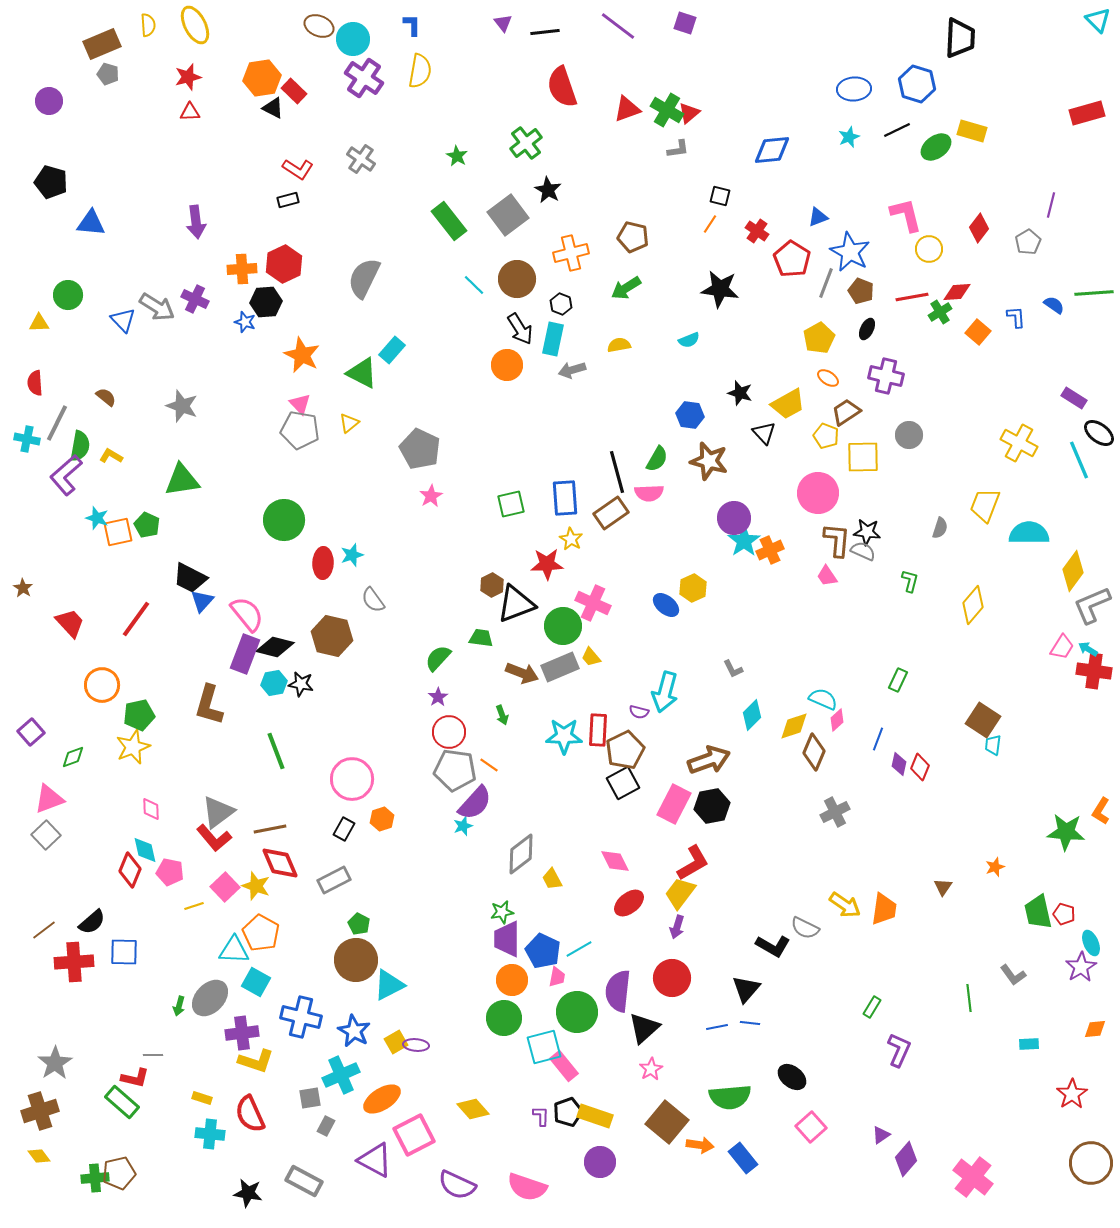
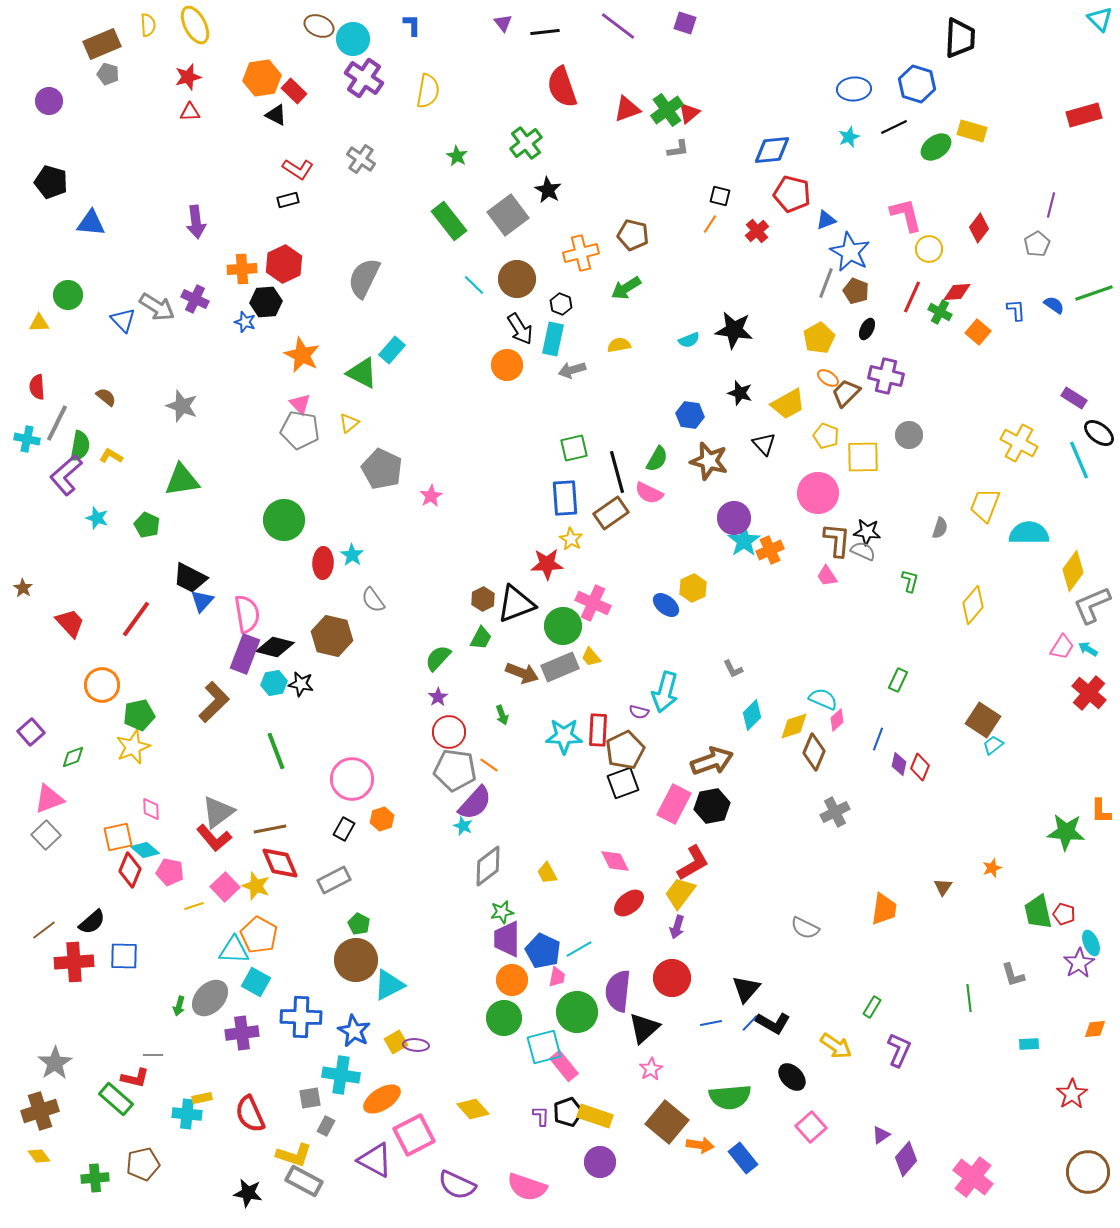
cyan triangle at (1098, 20): moved 2 px right, 1 px up
yellow semicircle at (420, 71): moved 8 px right, 20 px down
black triangle at (273, 108): moved 3 px right, 7 px down
green cross at (667, 110): rotated 24 degrees clockwise
red rectangle at (1087, 113): moved 3 px left, 2 px down
black line at (897, 130): moved 3 px left, 3 px up
blue triangle at (818, 217): moved 8 px right, 3 px down
red cross at (757, 231): rotated 15 degrees clockwise
brown pentagon at (633, 237): moved 2 px up
gray pentagon at (1028, 242): moved 9 px right, 2 px down
orange cross at (571, 253): moved 10 px right
red pentagon at (792, 259): moved 65 px up; rotated 18 degrees counterclockwise
black star at (720, 289): moved 14 px right, 41 px down
brown pentagon at (861, 291): moved 5 px left
green line at (1094, 293): rotated 15 degrees counterclockwise
red line at (912, 297): rotated 56 degrees counterclockwise
green cross at (940, 312): rotated 30 degrees counterclockwise
blue L-shape at (1016, 317): moved 7 px up
red semicircle at (35, 383): moved 2 px right, 4 px down
brown trapezoid at (846, 412): moved 19 px up; rotated 12 degrees counterclockwise
black triangle at (764, 433): moved 11 px down
gray pentagon at (420, 449): moved 38 px left, 20 px down
pink semicircle at (649, 493): rotated 28 degrees clockwise
green square at (511, 504): moved 63 px right, 56 px up
orange square at (118, 532): moved 305 px down
cyan star at (352, 555): rotated 20 degrees counterclockwise
brown hexagon at (492, 585): moved 9 px left, 14 px down
pink semicircle at (247, 614): rotated 30 degrees clockwise
green trapezoid at (481, 638): rotated 110 degrees clockwise
red cross at (1094, 671): moved 5 px left, 22 px down; rotated 32 degrees clockwise
brown L-shape at (209, 705): moved 5 px right, 3 px up; rotated 150 degrees counterclockwise
cyan trapezoid at (993, 745): rotated 45 degrees clockwise
brown arrow at (709, 760): moved 3 px right, 1 px down
black square at (623, 783): rotated 8 degrees clockwise
orange L-shape at (1101, 811): rotated 32 degrees counterclockwise
cyan star at (463, 826): rotated 30 degrees counterclockwise
cyan diamond at (145, 850): rotated 36 degrees counterclockwise
gray diamond at (521, 854): moved 33 px left, 12 px down
orange star at (995, 867): moved 3 px left, 1 px down
yellow trapezoid at (552, 879): moved 5 px left, 6 px up
yellow arrow at (845, 905): moved 9 px left, 141 px down
orange pentagon at (261, 933): moved 2 px left, 2 px down
black L-shape at (773, 946): moved 77 px down
blue square at (124, 952): moved 4 px down
purple star at (1081, 967): moved 2 px left, 4 px up
gray L-shape at (1013, 975): rotated 20 degrees clockwise
blue cross at (301, 1017): rotated 12 degrees counterclockwise
blue line at (750, 1023): rotated 54 degrees counterclockwise
blue line at (717, 1027): moved 6 px left, 4 px up
yellow L-shape at (256, 1061): moved 38 px right, 94 px down
cyan cross at (341, 1075): rotated 33 degrees clockwise
black ellipse at (792, 1077): rotated 8 degrees clockwise
yellow rectangle at (202, 1098): rotated 30 degrees counterclockwise
green rectangle at (122, 1102): moved 6 px left, 3 px up
cyan cross at (210, 1134): moved 23 px left, 20 px up
brown circle at (1091, 1163): moved 3 px left, 9 px down
brown pentagon at (119, 1173): moved 24 px right, 9 px up
